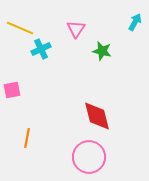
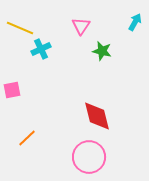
pink triangle: moved 5 px right, 3 px up
orange line: rotated 36 degrees clockwise
